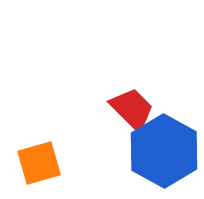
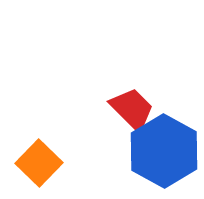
orange square: rotated 30 degrees counterclockwise
